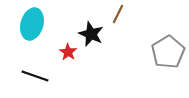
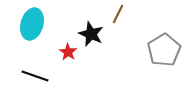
gray pentagon: moved 4 px left, 2 px up
